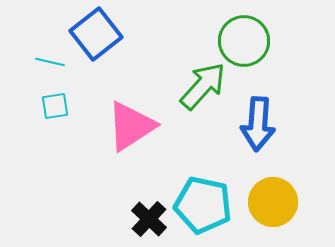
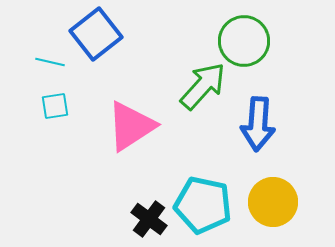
black cross: rotated 6 degrees counterclockwise
